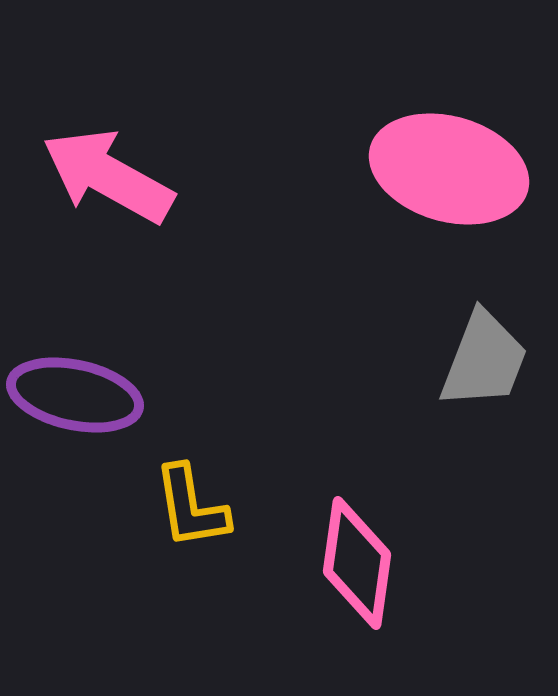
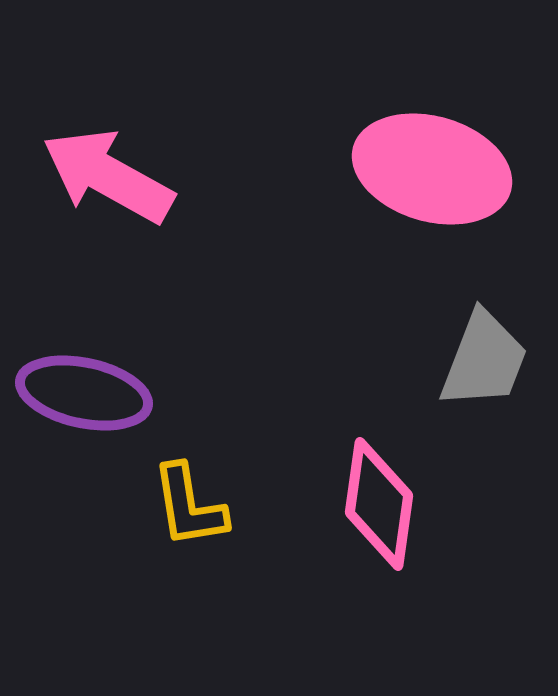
pink ellipse: moved 17 px left
purple ellipse: moved 9 px right, 2 px up
yellow L-shape: moved 2 px left, 1 px up
pink diamond: moved 22 px right, 59 px up
